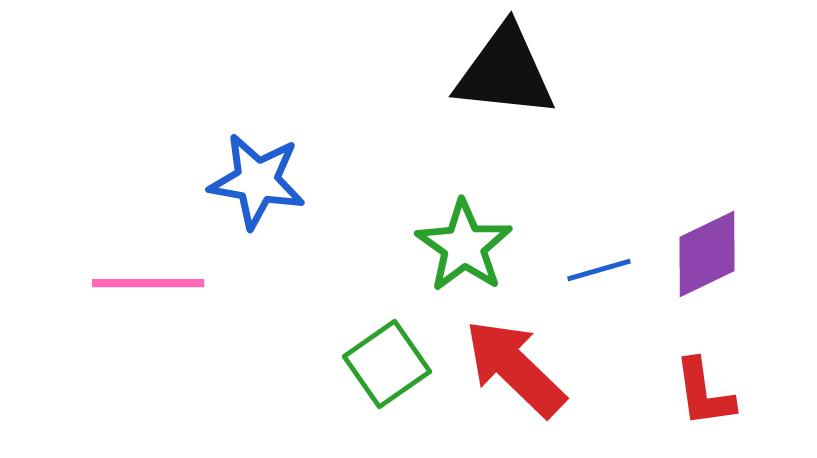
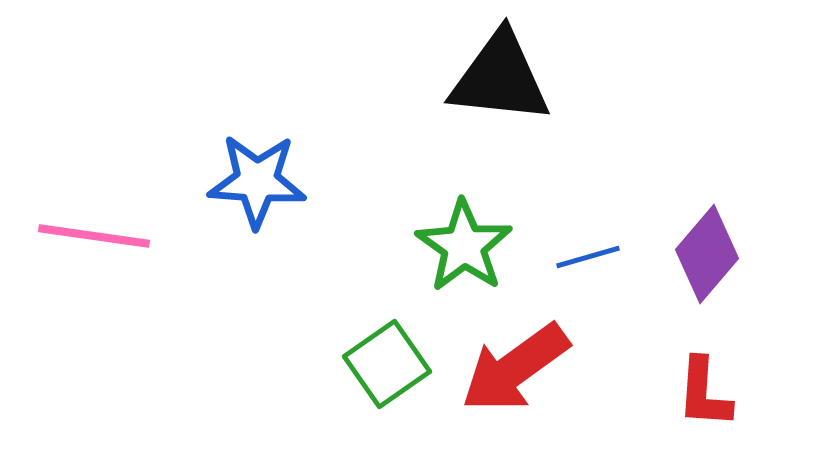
black triangle: moved 5 px left, 6 px down
blue star: rotated 6 degrees counterclockwise
purple diamond: rotated 24 degrees counterclockwise
blue line: moved 11 px left, 13 px up
pink line: moved 54 px left, 47 px up; rotated 8 degrees clockwise
red arrow: rotated 80 degrees counterclockwise
red L-shape: rotated 12 degrees clockwise
